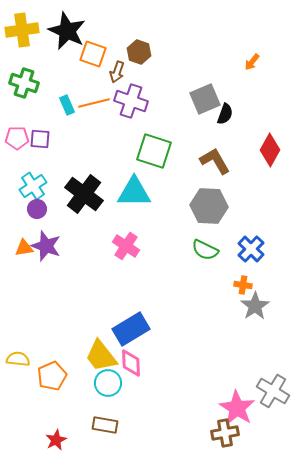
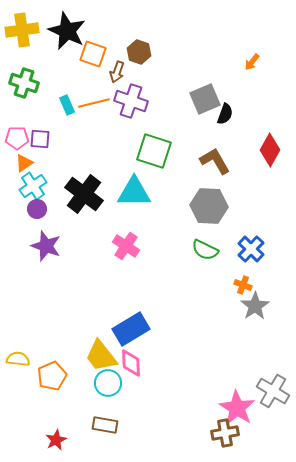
orange triangle: moved 85 px up; rotated 24 degrees counterclockwise
orange cross: rotated 12 degrees clockwise
